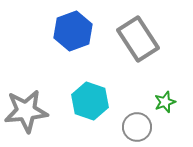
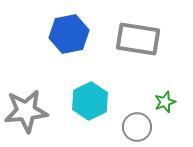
blue hexagon: moved 4 px left, 3 px down; rotated 9 degrees clockwise
gray rectangle: rotated 48 degrees counterclockwise
cyan hexagon: rotated 15 degrees clockwise
